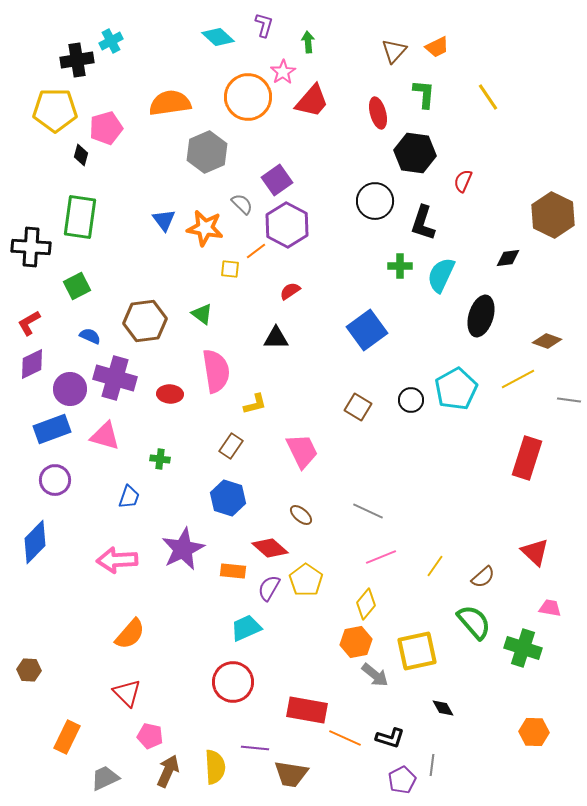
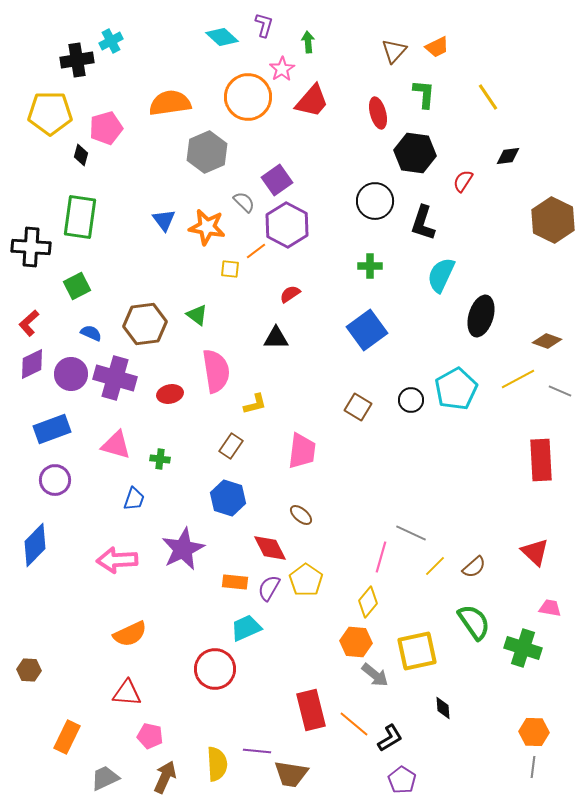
cyan diamond at (218, 37): moved 4 px right
pink star at (283, 72): moved 1 px left, 3 px up
yellow pentagon at (55, 110): moved 5 px left, 3 px down
red semicircle at (463, 181): rotated 10 degrees clockwise
gray semicircle at (242, 204): moved 2 px right, 2 px up
brown hexagon at (553, 215): moved 5 px down
orange star at (205, 228): moved 2 px right, 1 px up
black diamond at (508, 258): moved 102 px up
green cross at (400, 266): moved 30 px left
red semicircle at (290, 291): moved 3 px down
green triangle at (202, 314): moved 5 px left, 1 px down
brown hexagon at (145, 321): moved 3 px down
red L-shape at (29, 323): rotated 12 degrees counterclockwise
blue semicircle at (90, 336): moved 1 px right, 3 px up
purple circle at (70, 389): moved 1 px right, 15 px up
red ellipse at (170, 394): rotated 15 degrees counterclockwise
gray line at (569, 400): moved 9 px left, 9 px up; rotated 15 degrees clockwise
pink triangle at (105, 436): moved 11 px right, 9 px down
pink trapezoid at (302, 451): rotated 33 degrees clockwise
red rectangle at (527, 458): moved 14 px right, 2 px down; rotated 21 degrees counterclockwise
blue trapezoid at (129, 497): moved 5 px right, 2 px down
gray line at (368, 511): moved 43 px right, 22 px down
blue diamond at (35, 542): moved 3 px down
red diamond at (270, 548): rotated 21 degrees clockwise
pink line at (381, 557): rotated 52 degrees counterclockwise
yellow line at (435, 566): rotated 10 degrees clockwise
orange rectangle at (233, 571): moved 2 px right, 11 px down
brown semicircle at (483, 577): moved 9 px left, 10 px up
yellow diamond at (366, 604): moved 2 px right, 2 px up
green semicircle at (474, 622): rotated 6 degrees clockwise
orange semicircle at (130, 634): rotated 24 degrees clockwise
orange hexagon at (356, 642): rotated 16 degrees clockwise
red circle at (233, 682): moved 18 px left, 13 px up
red triangle at (127, 693): rotated 40 degrees counterclockwise
black diamond at (443, 708): rotated 25 degrees clockwise
red rectangle at (307, 710): moved 4 px right; rotated 66 degrees clockwise
orange line at (345, 738): moved 9 px right, 14 px up; rotated 16 degrees clockwise
black L-shape at (390, 738): rotated 48 degrees counterclockwise
purple line at (255, 748): moved 2 px right, 3 px down
gray line at (432, 765): moved 101 px right, 2 px down
yellow semicircle at (215, 767): moved 2 px right, 3 px up
brown arrow at (168, 771): moved 3 px left, 6 px down
purple pentagon at (402, 780): rotated 12 degrees counterclockwise
